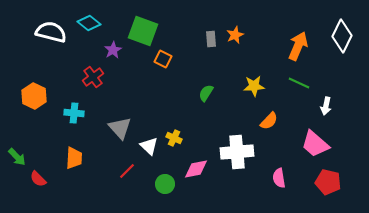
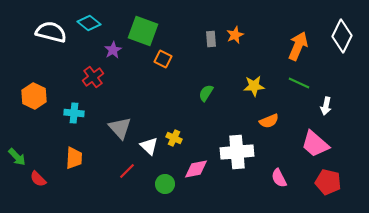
orange semicircle: rotated 24 degrees clockwise
pink semicircle: rotated 18 degrees counterclockwise
